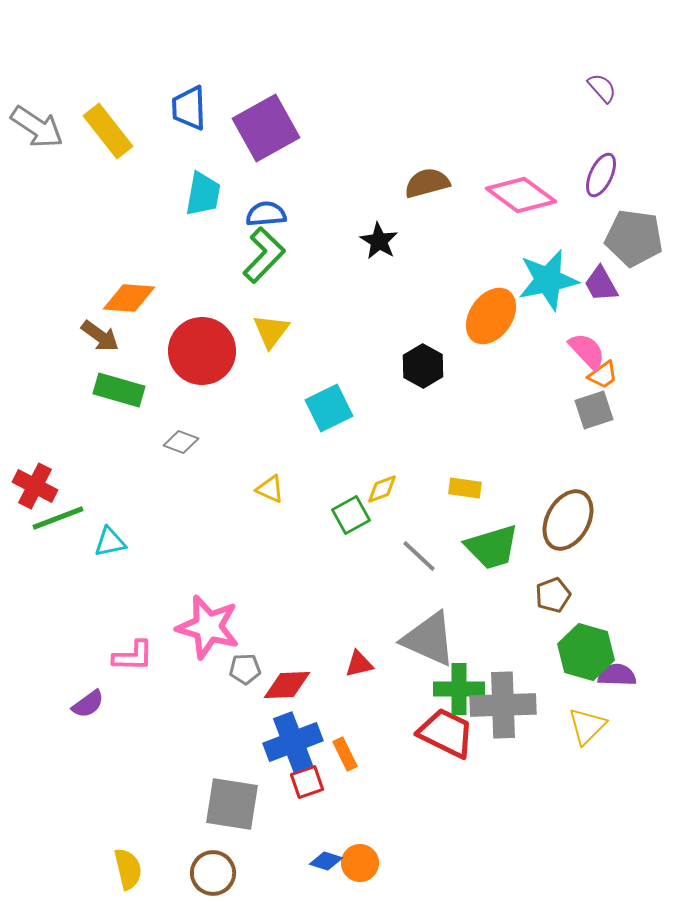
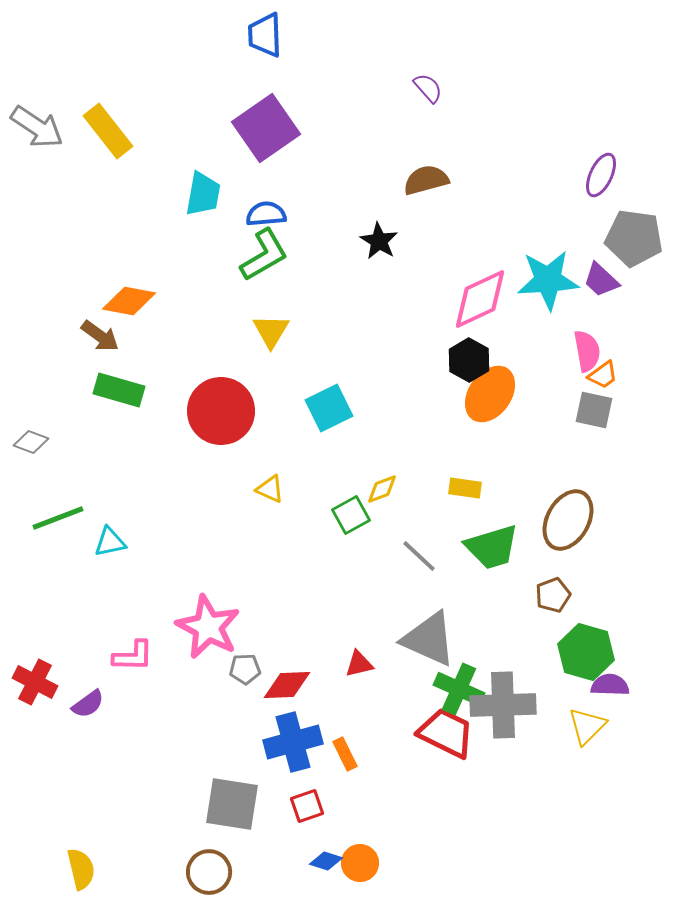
purple semicircle at (602, 88): moved 174 px left
blue trapezoid at (189, 108): moved 76 px right, 73 px up
purple square at (266, 128): rotated 6 degrees counterclockwise
brown semicircle at (427, 183): moved 1 px left, 3 px up
pink diamond at (521, 195): moved 41 px left, 104 px down; rotated 62 degrees counterclockwise
green L-shape at (264, 255): rotated 16 degrees clockwise
cyan star at (548, 280): rotated 8 degrees clockwise
purple trapezoid at (601, 284): moved 4 px up; rotated 18 degrees counterclockwise
orange diamond at (129, 298): moved 3 px down; rotated 6 degrees clockwise
orange ellipse at (491, 316): moved 1 px left, 78 px down
yellow triangle at (271, 331): rotated 6 degrees counterclockwise
red circle at (202, 351): moved 19 px right, 60 px down
pink semicircle at (587, 351): rotated 33 degrees clockwise
black hexagon at (423, 366): moved 46 px right, 6 px up
gray square at (594, 410): rotated 30 degrees clockwise
gray diamond at (181, 442): moved 150 px left
red cross at (35, 486): moved 196 px down
pink star at (208, 627): rotated 12 degrees clockwise
purple semicircle at (617, 675): moved 7 px left, 10 px down
green cross at (459, 689): rotated 24 degrees clockwise
blue cross at (293, 742): rotated 6 degrees clockwise
red square at (307, 782): moved 24 px down
yellow semicircle at (128, 869): moved 47 px left
brown circle at (213, 873): moved 4 px left, 1 px up
